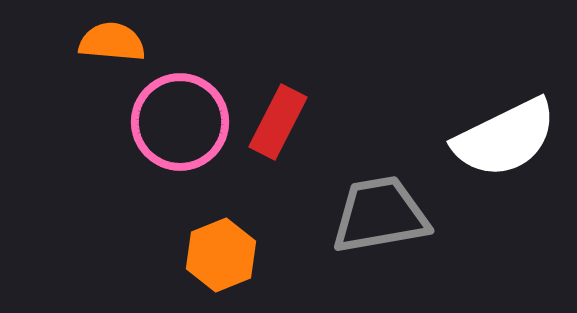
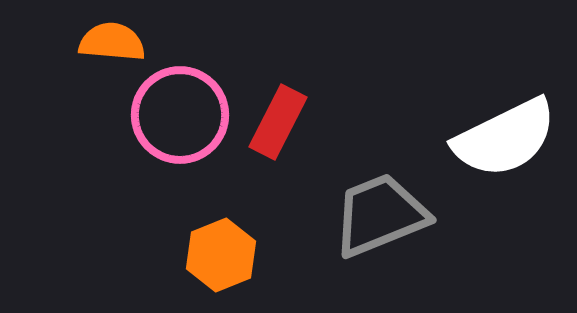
pink circle: moved 7 px up
gray trapezoid: rotated 12 degrees counterclockwise
